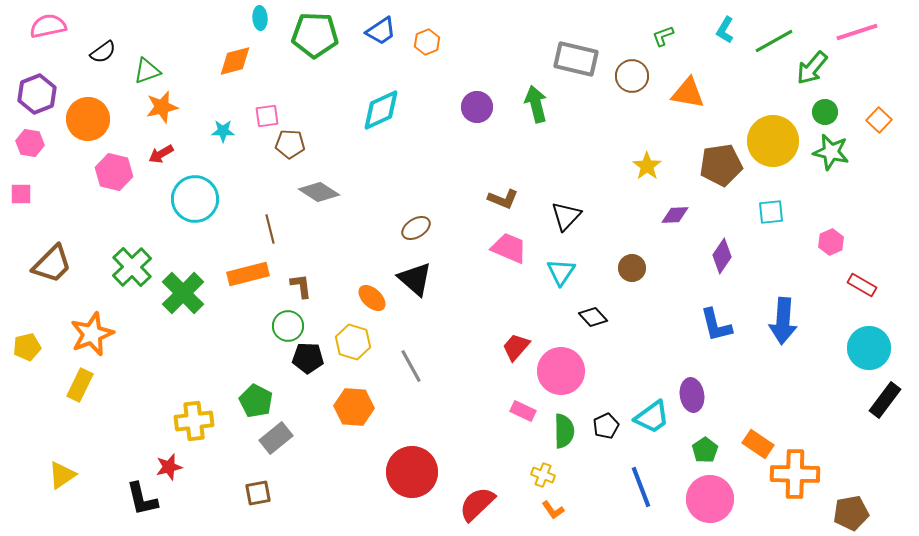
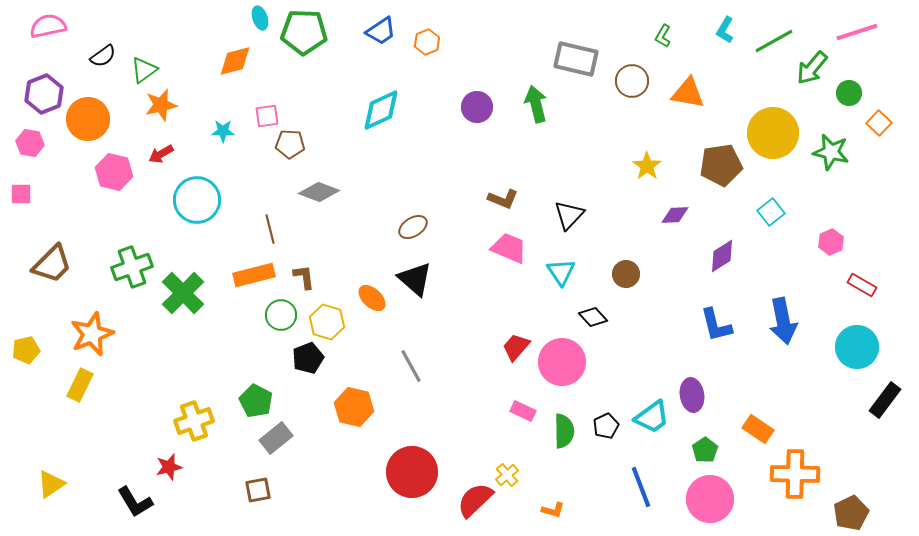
cyan ellipse at (260, 18): rotated 15 degrees counterclockwise
green pentagon at (315, 35): moved 11 px left, 3 px up
green L-shape at (663, 36): rotated 40 degrees counterclockwise
black semicircle at (103, 52): moved 4 px down
green triangle at (147, 71): moved 3 px left, 1 px up; rotated 16 degrees counterclockwise
brown circle at (632, 76): moved 5 px down
purple hexagon at (37, 94): moved 7 px right
orange star at (162, 107): moved 1 px left, 2 px up
green circle at (825, 112): moved 24 px right, 19 px up
orange square at (879, 120): moved 3 px down
yellow circle at (773, 141): moved 8 px up
gray diamond at (319, 192): rotated 12 degrees counterclockwise
cyan circle at (195, 199): moved 2 px right, 1 px down
cyan square at (771, 212): rotated 32 degrees counterclockwise
black triangle at (566, 216): moved 3 px right, 1 px up
brown ellipse at (416, 228): moved 3 px left, 1 px up
purple diamond at (722, 256): rotated 24 degrees clockwise
green cross at (132, 267): rotated 24 degrees clockwise
brown circle at (632, 268): moved 6 px left, 6 px down
cyan triangle at (561, 272): rotated 8 degrees counterclockwise
orange rectangle at (248, 274): moved 6 px right, 1 px down
brown L-shape at (301, 286): moved 3 px right, 9 px up
blue arrow at (783, 321): rotated 15 degrees counterclockwise
green circle at (288, 326): moved 7 px left, 11 px up
yellow hexagon at (353, 342): moved 26 px left, 20 px up
yellow pentagon at (27, 347): moved 1 px left, 3 px down
cyan circle at (869, 348): moved 12 px left, 1 px up
black pentagon at (308, 358): rotated 24 degrees counterclockwise
pink circle at (561, 371): moved 1 px right, 9 px up
orange hexagon at (354, 407): rotated 9 degrees clockwise
yellow cross at (194, 421): rotated 12 degrees counterclockwise
orange rectangle at (758, 444): moved 15 px up
yellow triangle at (62, 475): moved 11 px left, 9 px down
yellow cross at (543, 475): moved 36 px left; rotated 30 degrees clockwise
brown square at (258, 493): moved 3 px up
black L-shape at (142, 499): moved 7 px left, 3 px down; rotated 18 degrees counterclockwise
red semicircle at (477, 504): moved 2 px left, 4 px up
orange L-shape at (553, 510): rotated 40 degrees counterclockwise
brown pentagon at (851, 513): rotated 16 degrees counterclockwise
